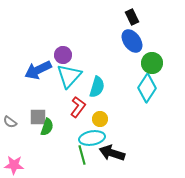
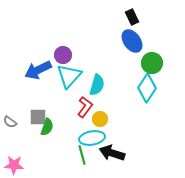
cyan semicircle: moved 2 px up
red L-shape: moved 7 px right
